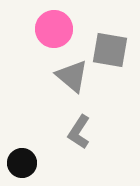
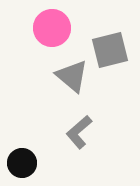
pink circle: moved 2 px left, 1 px up
gray square: rotated 24 degrees counterclockwise
gray L-shape: rotated 16 degrees clockwise
